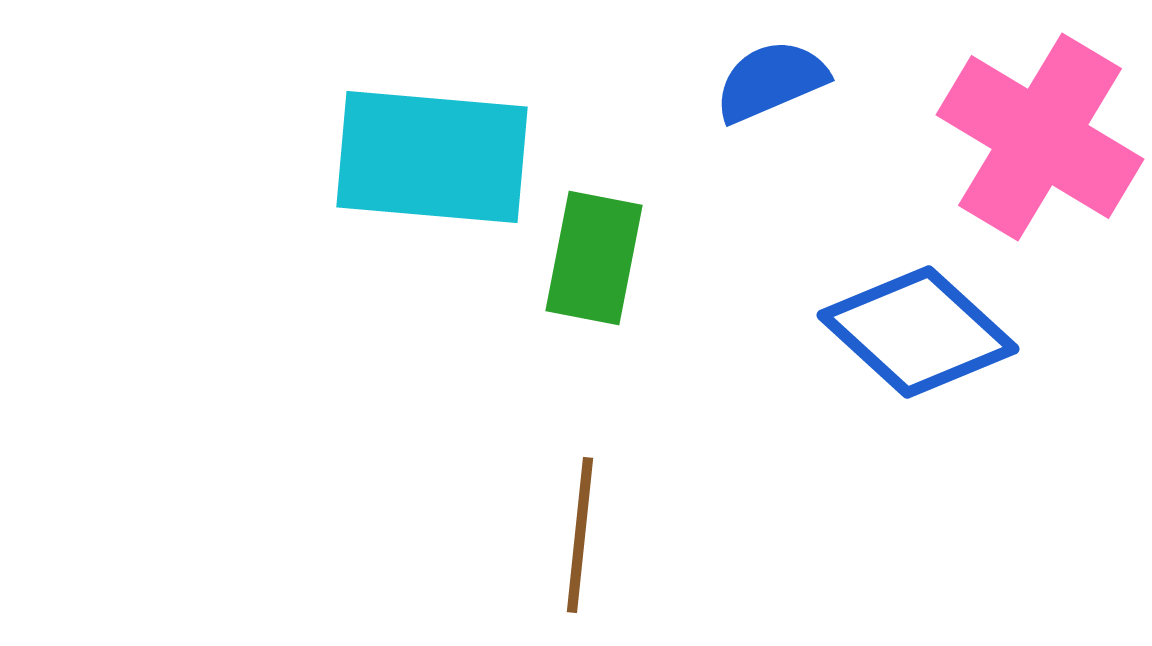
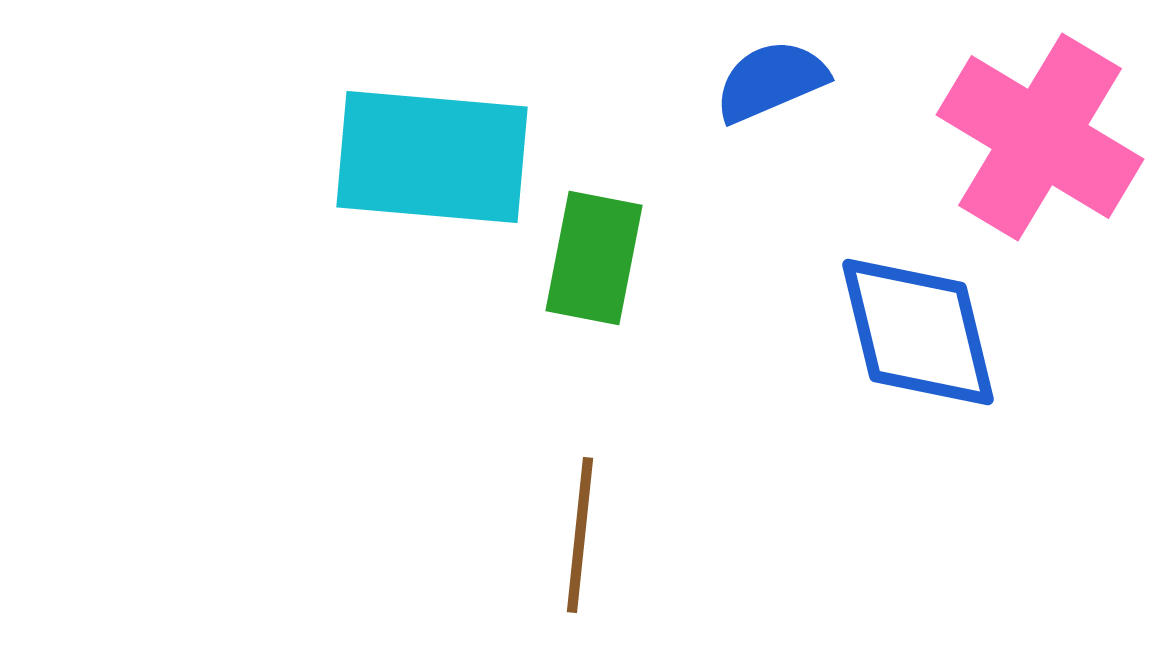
blue diamond: rotated 34 degrees clockwise
